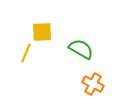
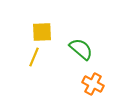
green semicircle: rotated 10 degrees clockwise
yellow line: moved 8 px right, 4 px down
